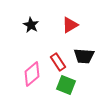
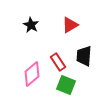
black trapezoid: rotated 90 degrees clockwise
